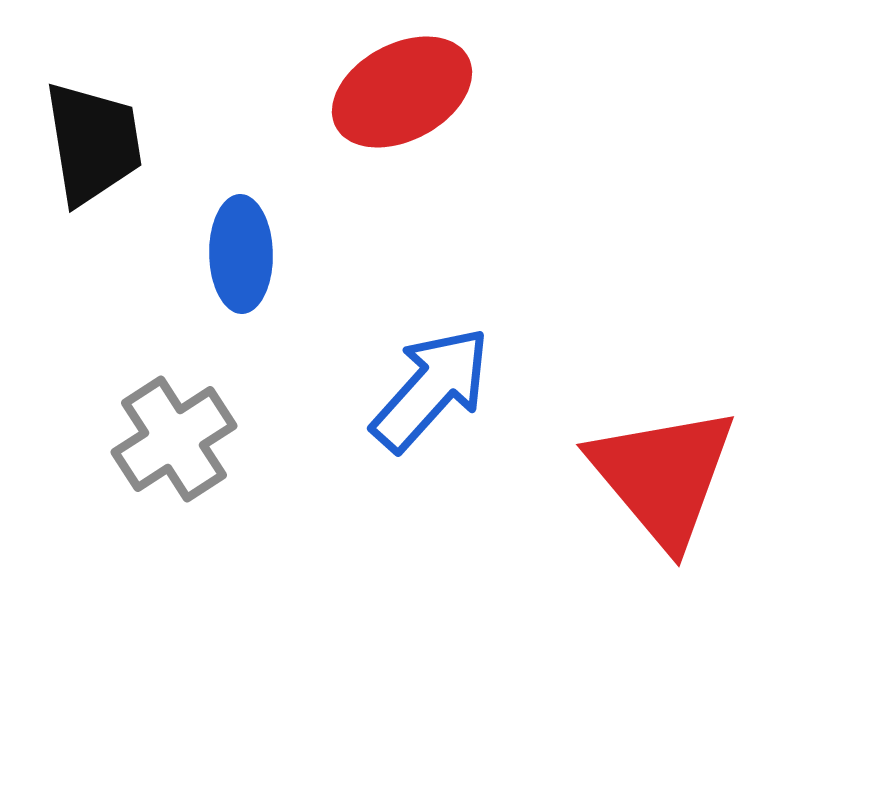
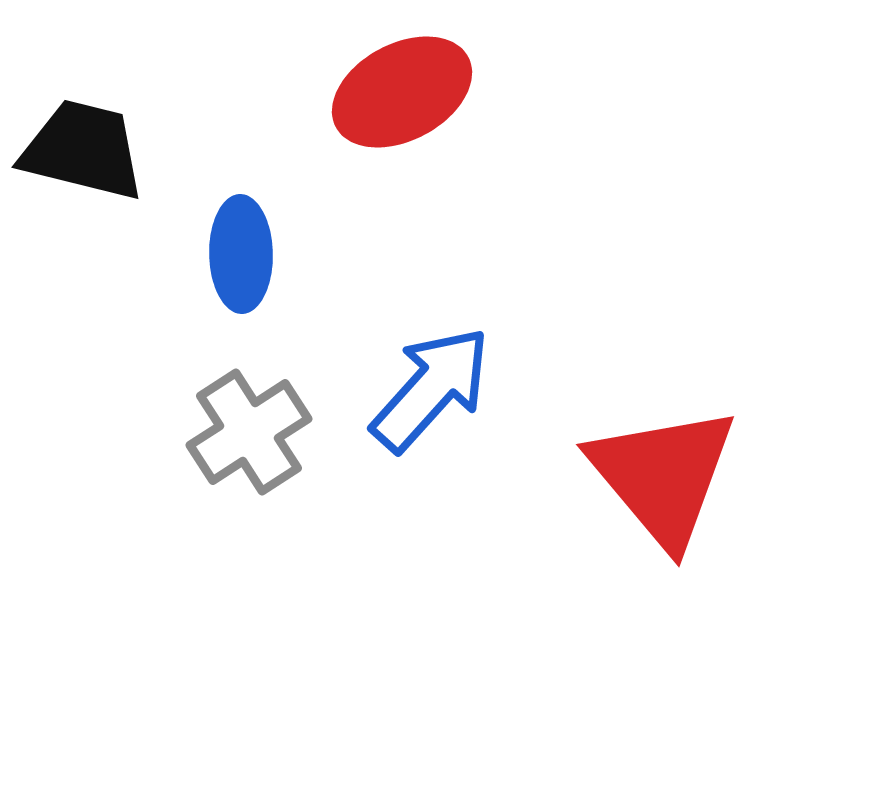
black trapezoid: moved 10 px left, 7 px down; rotated 67 degrees counterclockwise
gray cross: moved 75 px right, 7 px up
